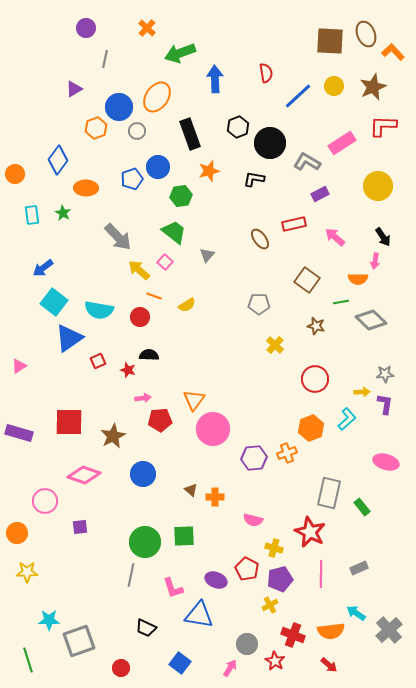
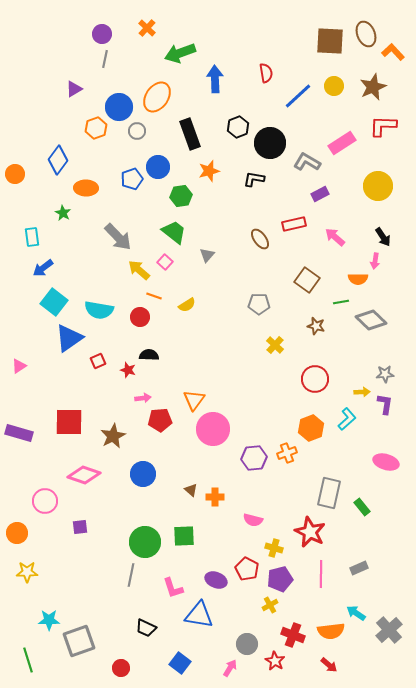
purple circle at (86, 28): moved 16 px right, 6 px down
cyan rectangle at (32, 215): moved 22 px down
